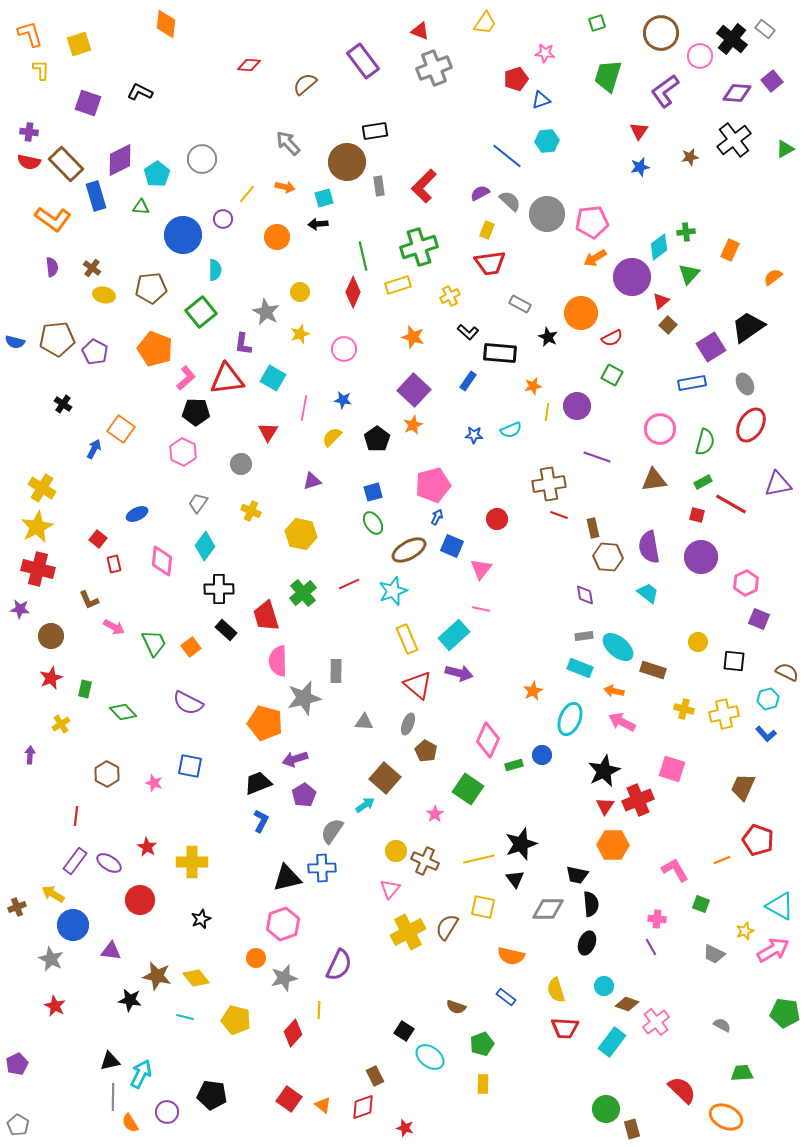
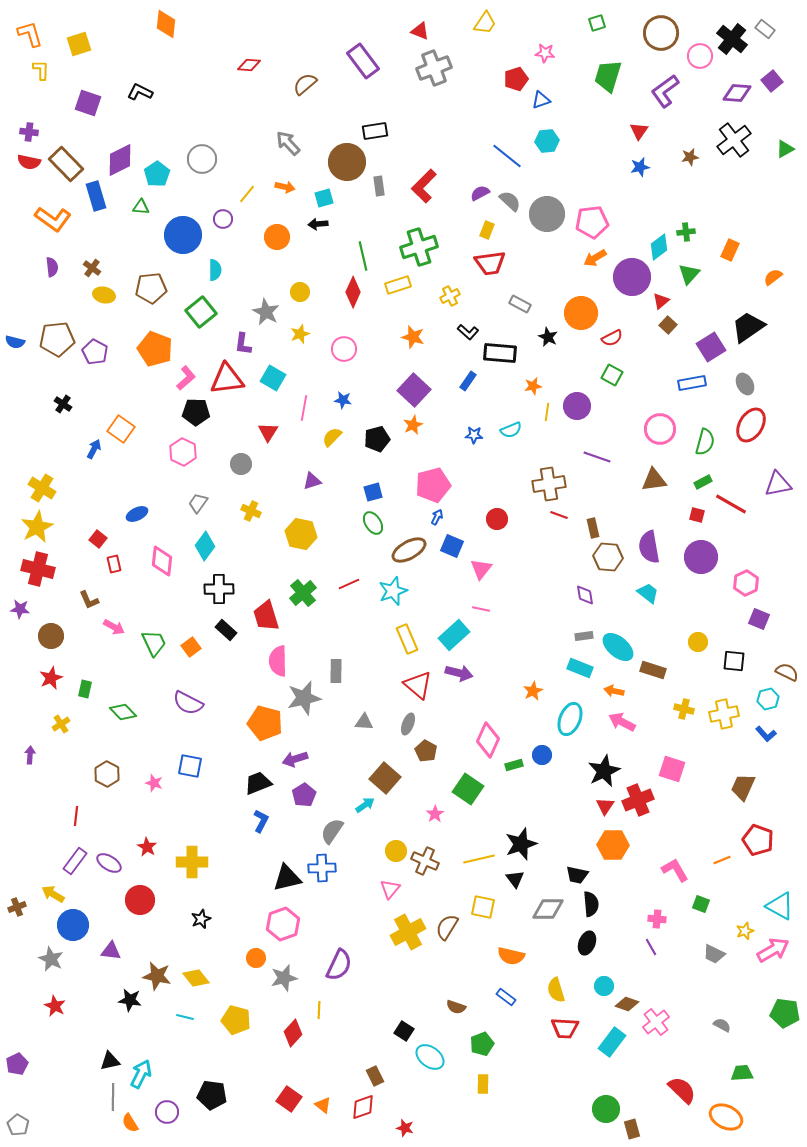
black pentagon at (377, 439): rotated 20 degrees clockwise
